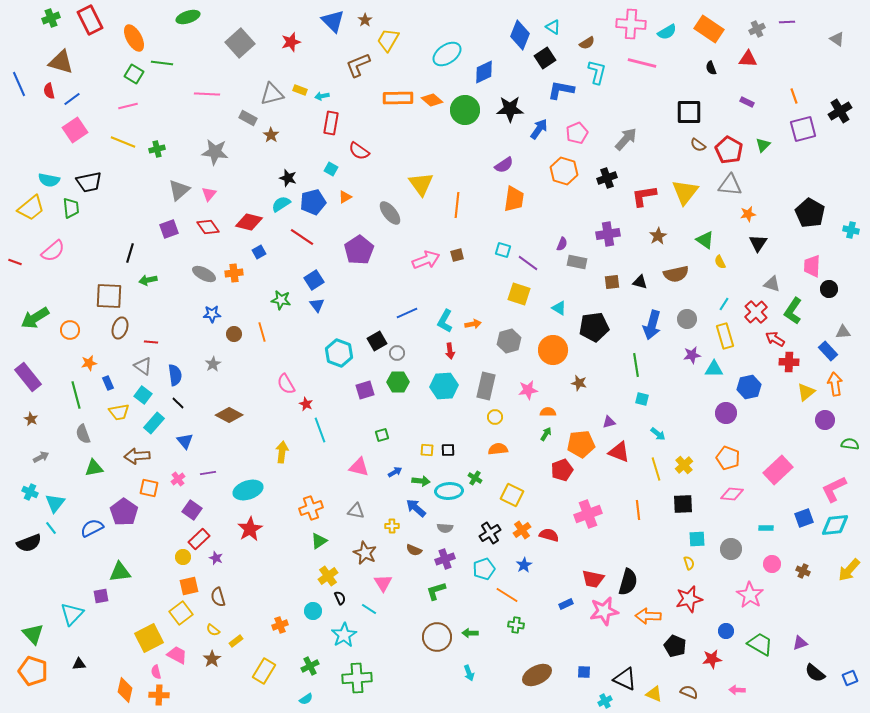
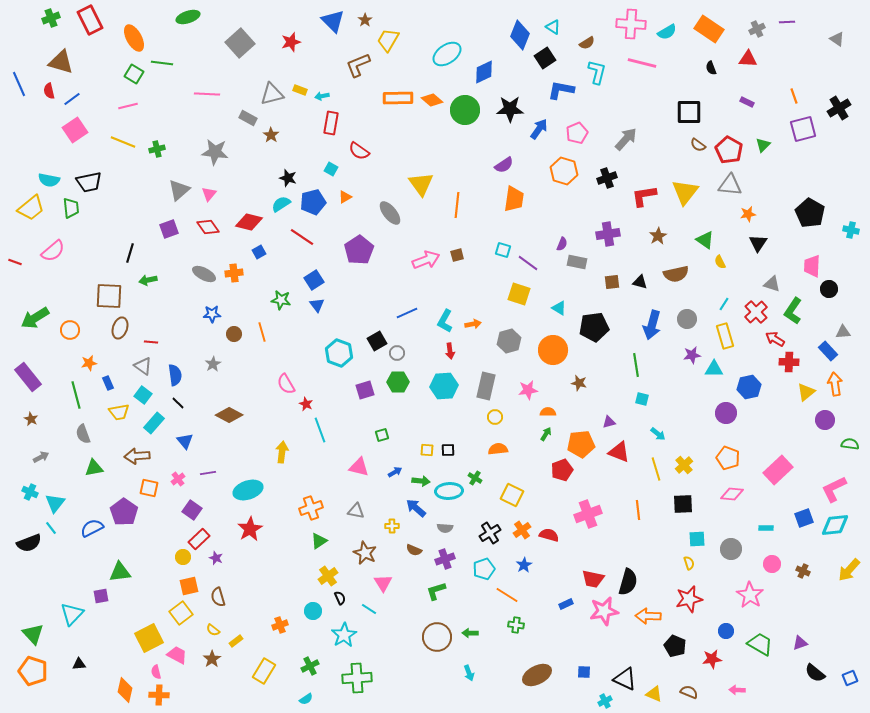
black cross at (840, 111): moved 1 px left, 3 px up
